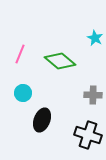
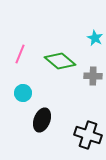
gray cross: moved 19 px up
